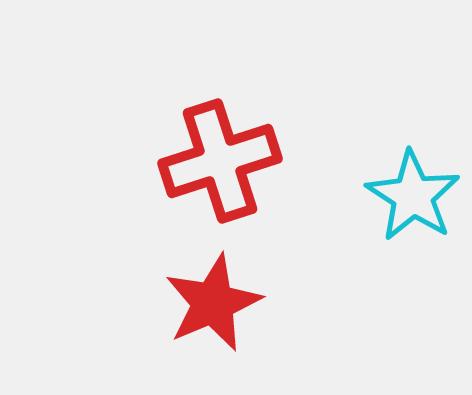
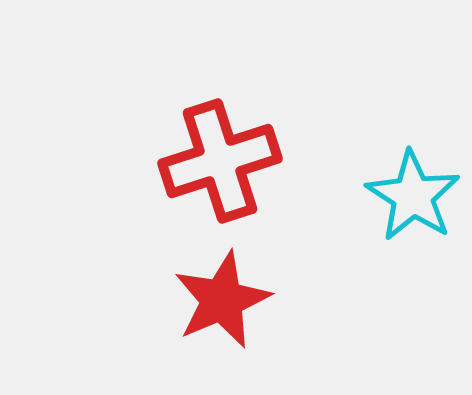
red star: moved 9 px right, 3 px up
